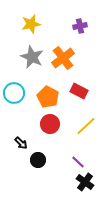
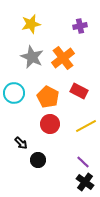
yellow line: rotated 15 degrees clockwise
purple line: moved 5 px right
